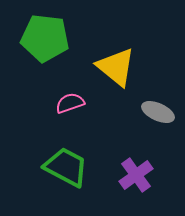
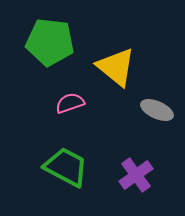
green pentagon: moved 5 px right, 4 px down
gray ellipse: moved 1 px left, 2 px up
